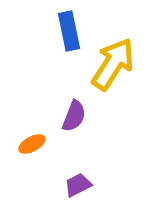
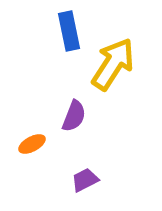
purple trapezoid: moved 7 px right, 5 px up
